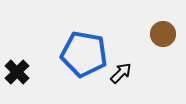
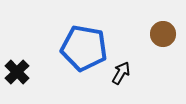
blue pentagon: moved 6 px up
black arrow: rotated 15 degrees counterclockwise
